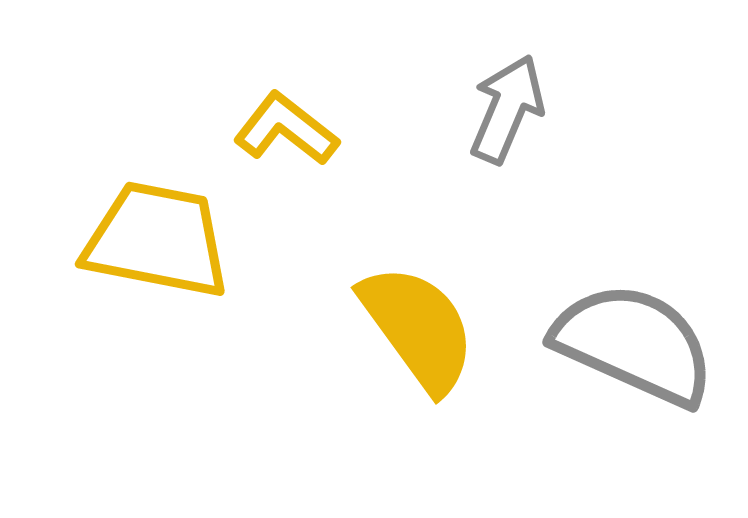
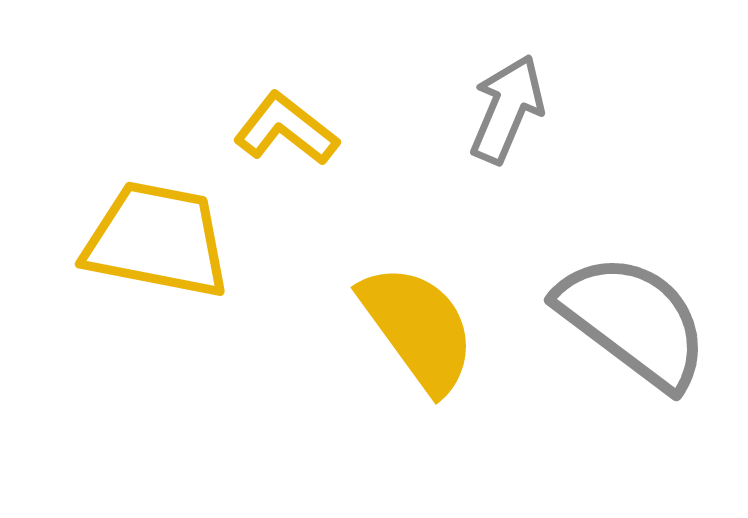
gray semicircle: moved 1 px left, 23 px up; rotated 13 degrees clockwise
